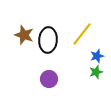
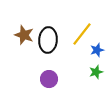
blue star: moved 6 px up
